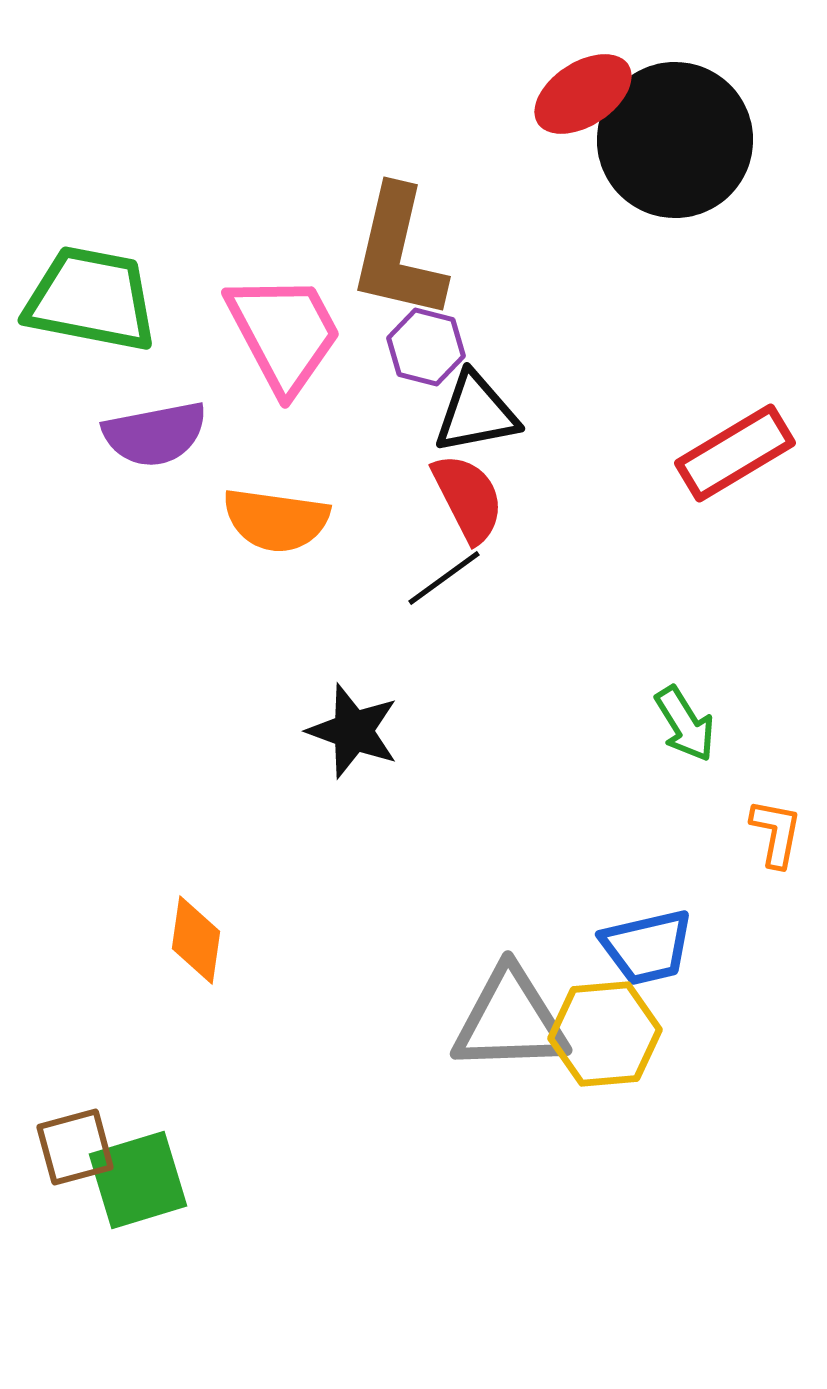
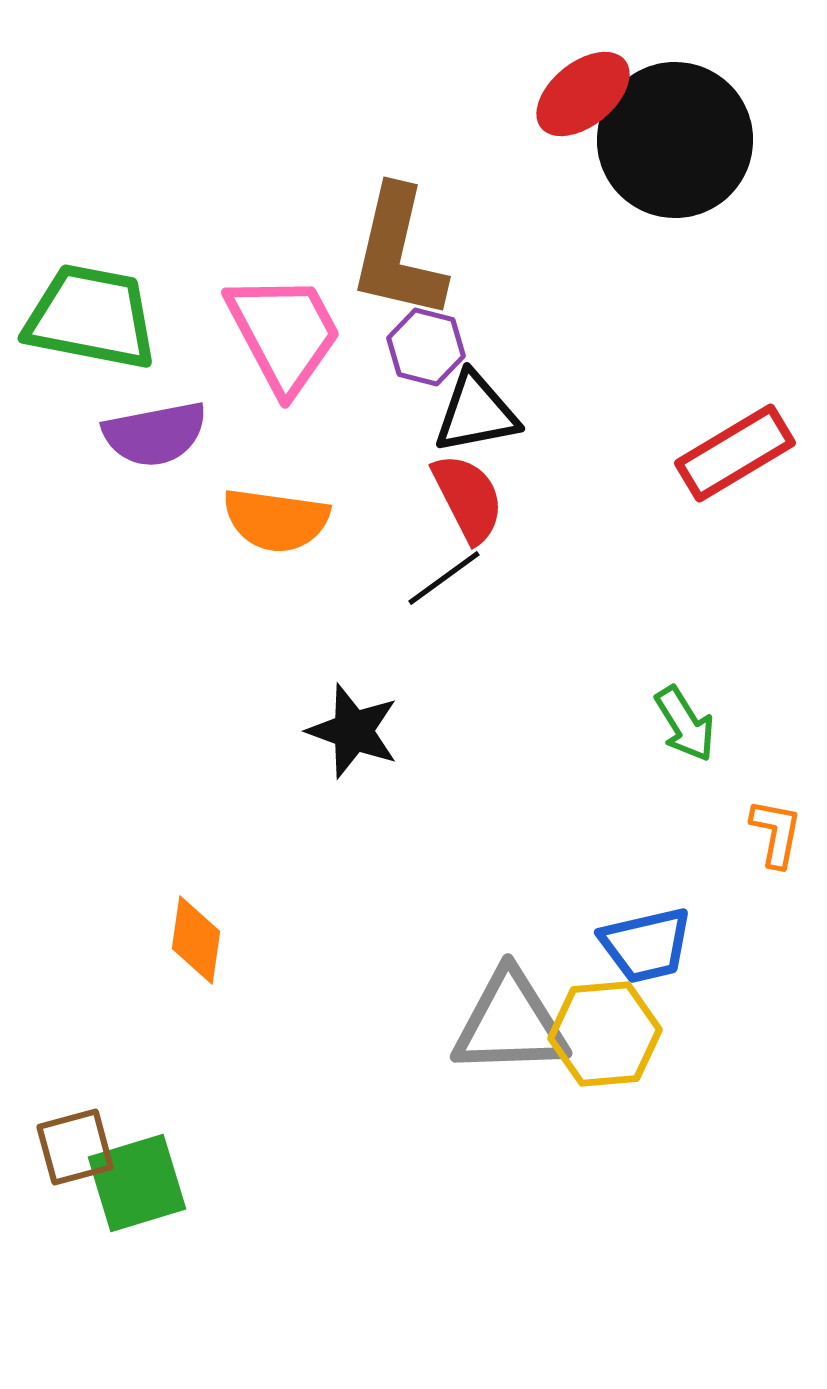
red ellipse: rotated 6 degrees counterclockwise
green trapezoid: moved 18 px down
blue trapezoid: moved 1 px left, 2 px up
gray triangle: moved 3 px down
green square: moved 1 px left, 3 px down
